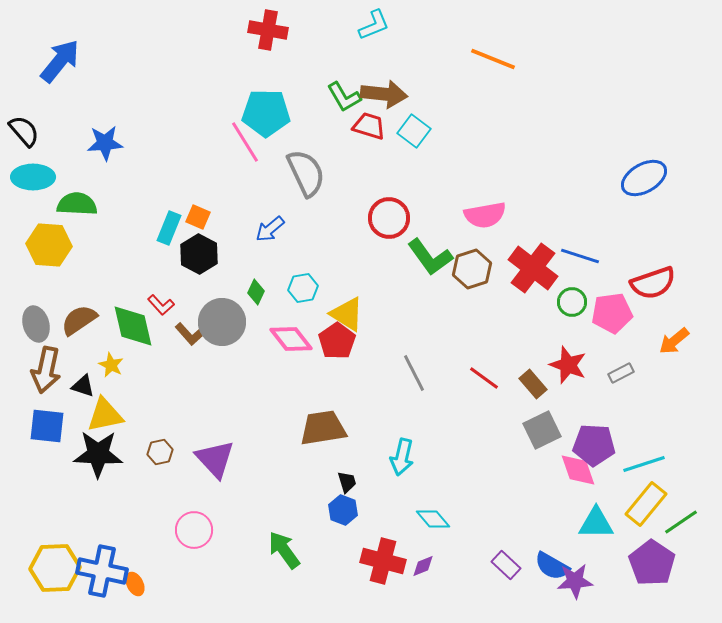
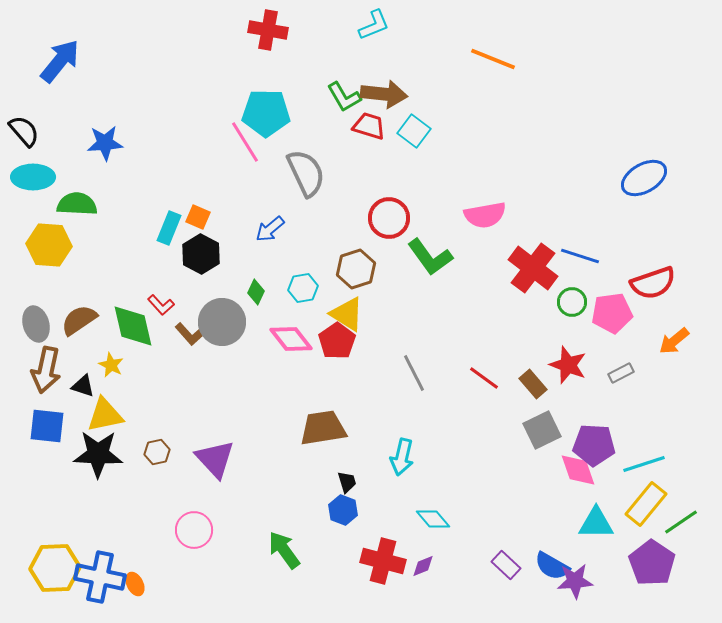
black hexagon at (199, 254): moved 2 px right
brown hexagon at (472, 269): moved 116 px left
brown hexagon at (160, 452): moved 3 px left
blue cross at (102, 571): moved 2 px left, 6 px down
